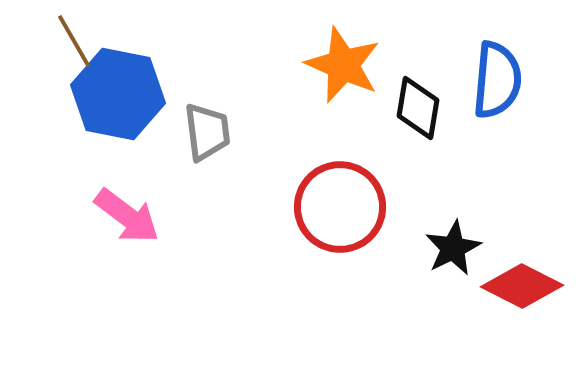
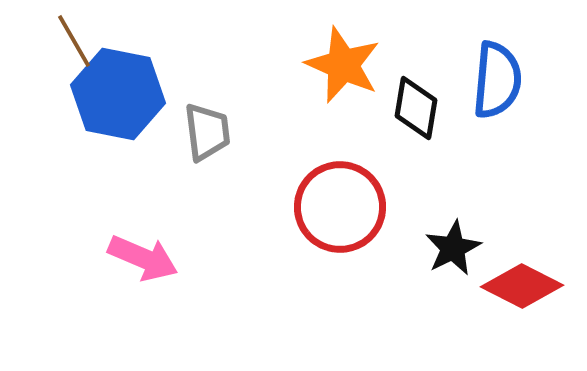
black diamond: moved 2 px left
pink arrow: moved 16 px right, 42 px down; rotated 14 degrees counterclockwise
